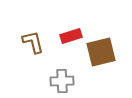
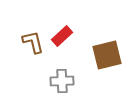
red rectangle: moved 9 px left; rotated 25 degrees counterclockwise
brown square: moved 6 px right, 3 px down
